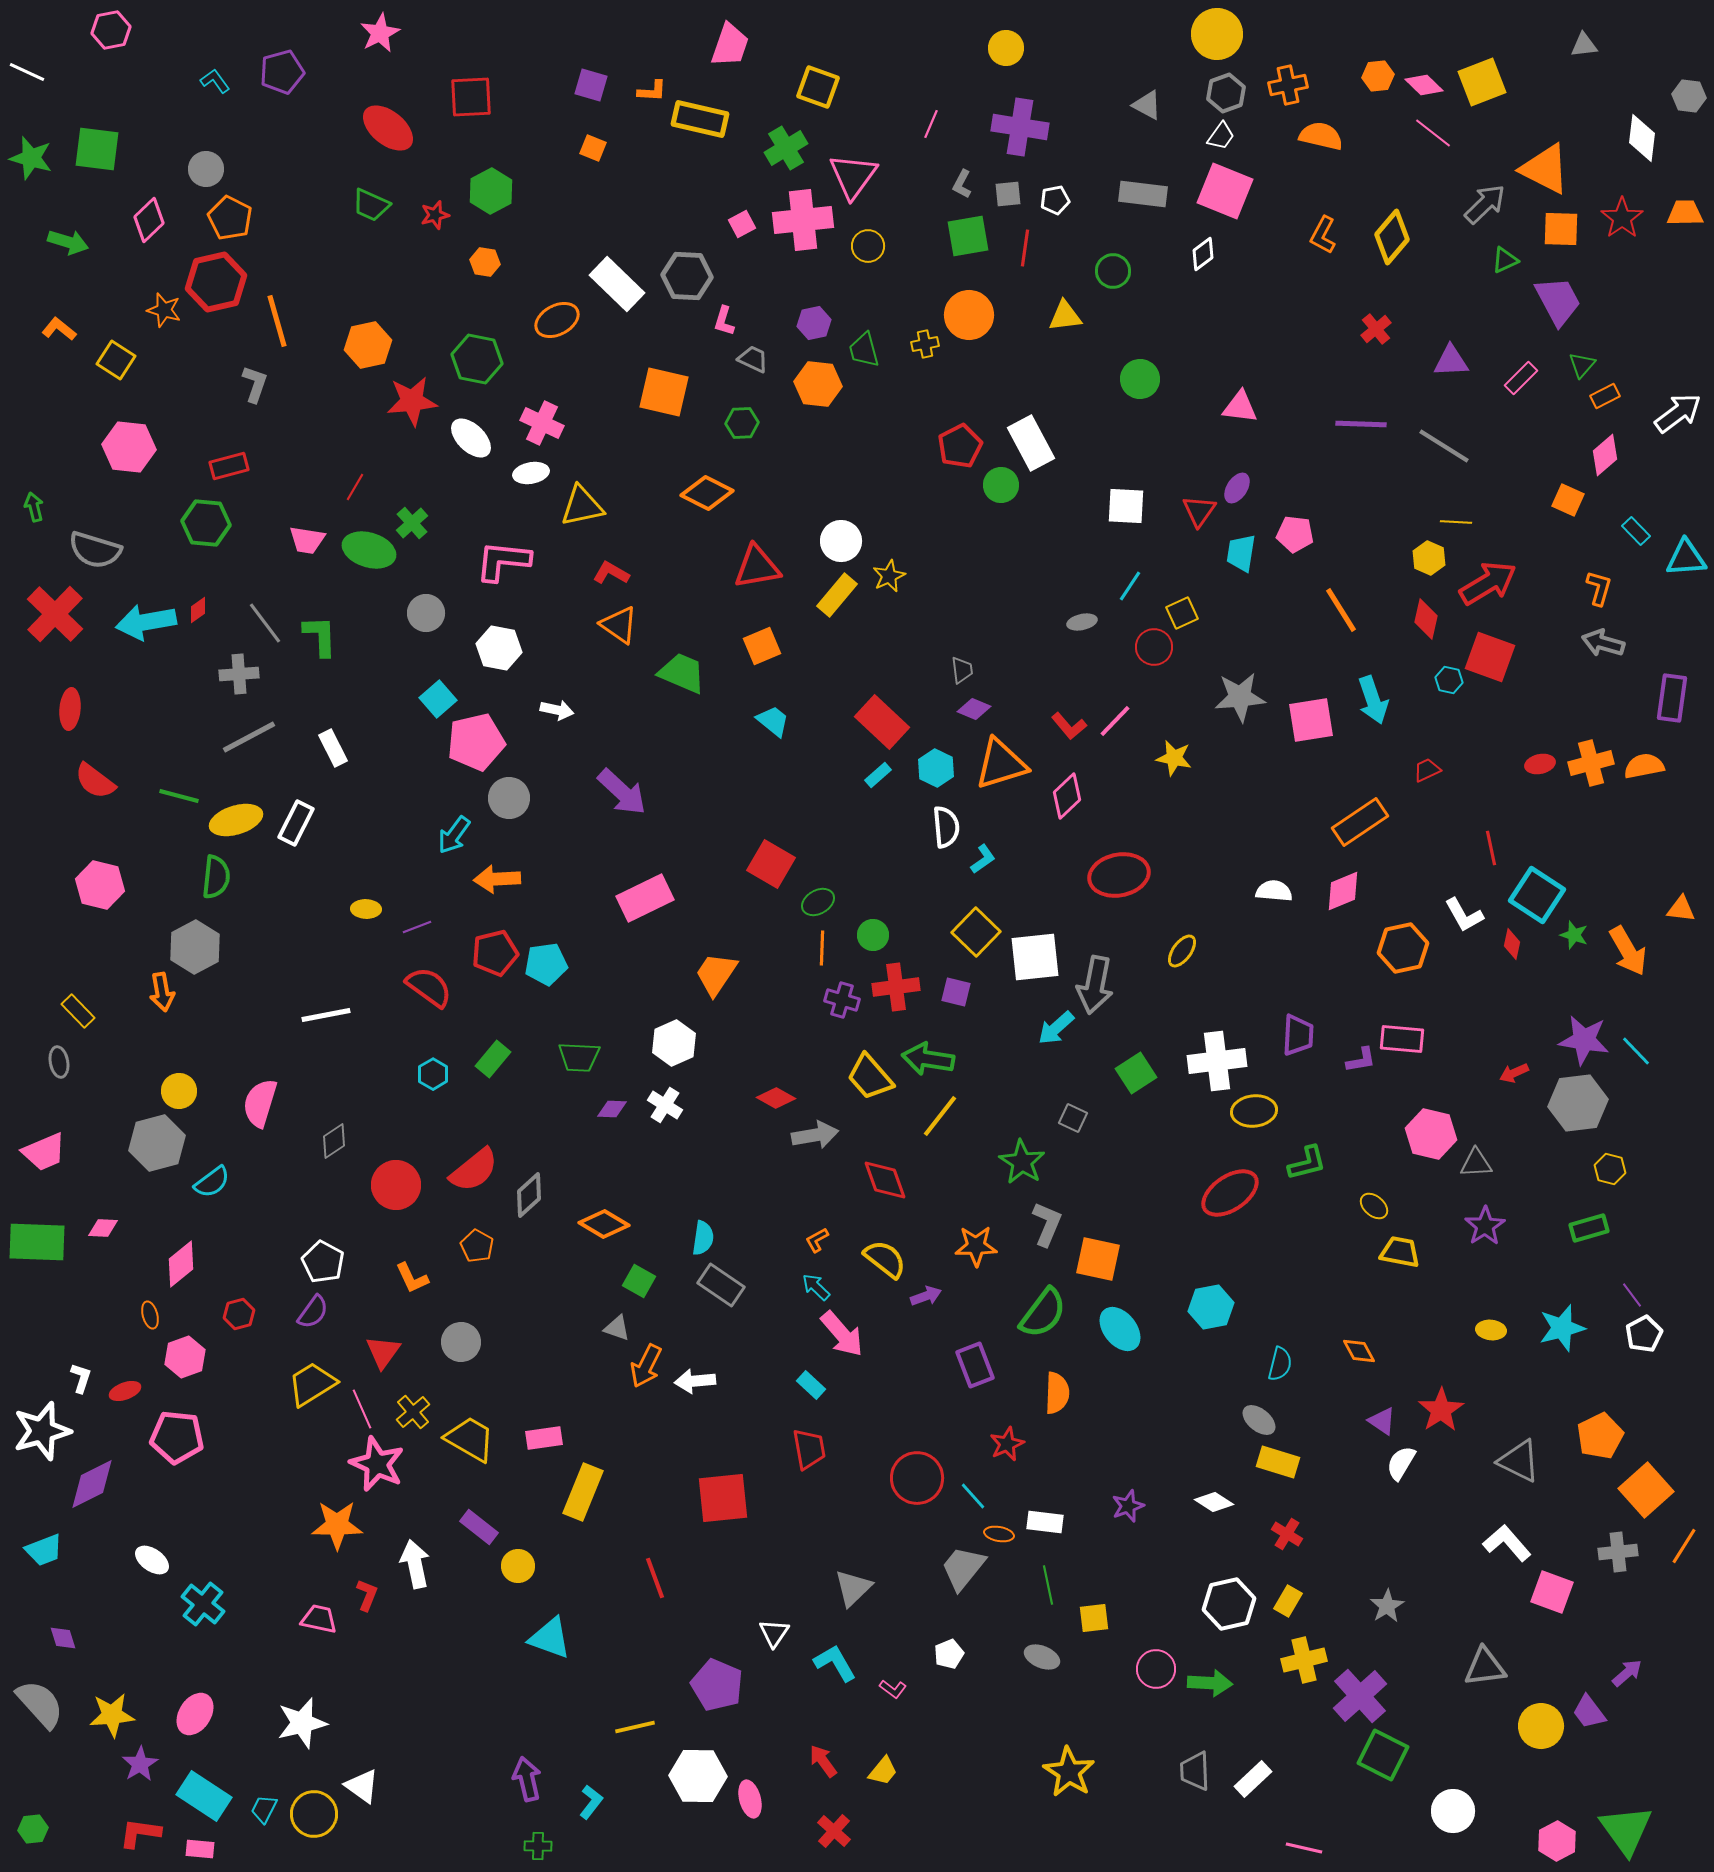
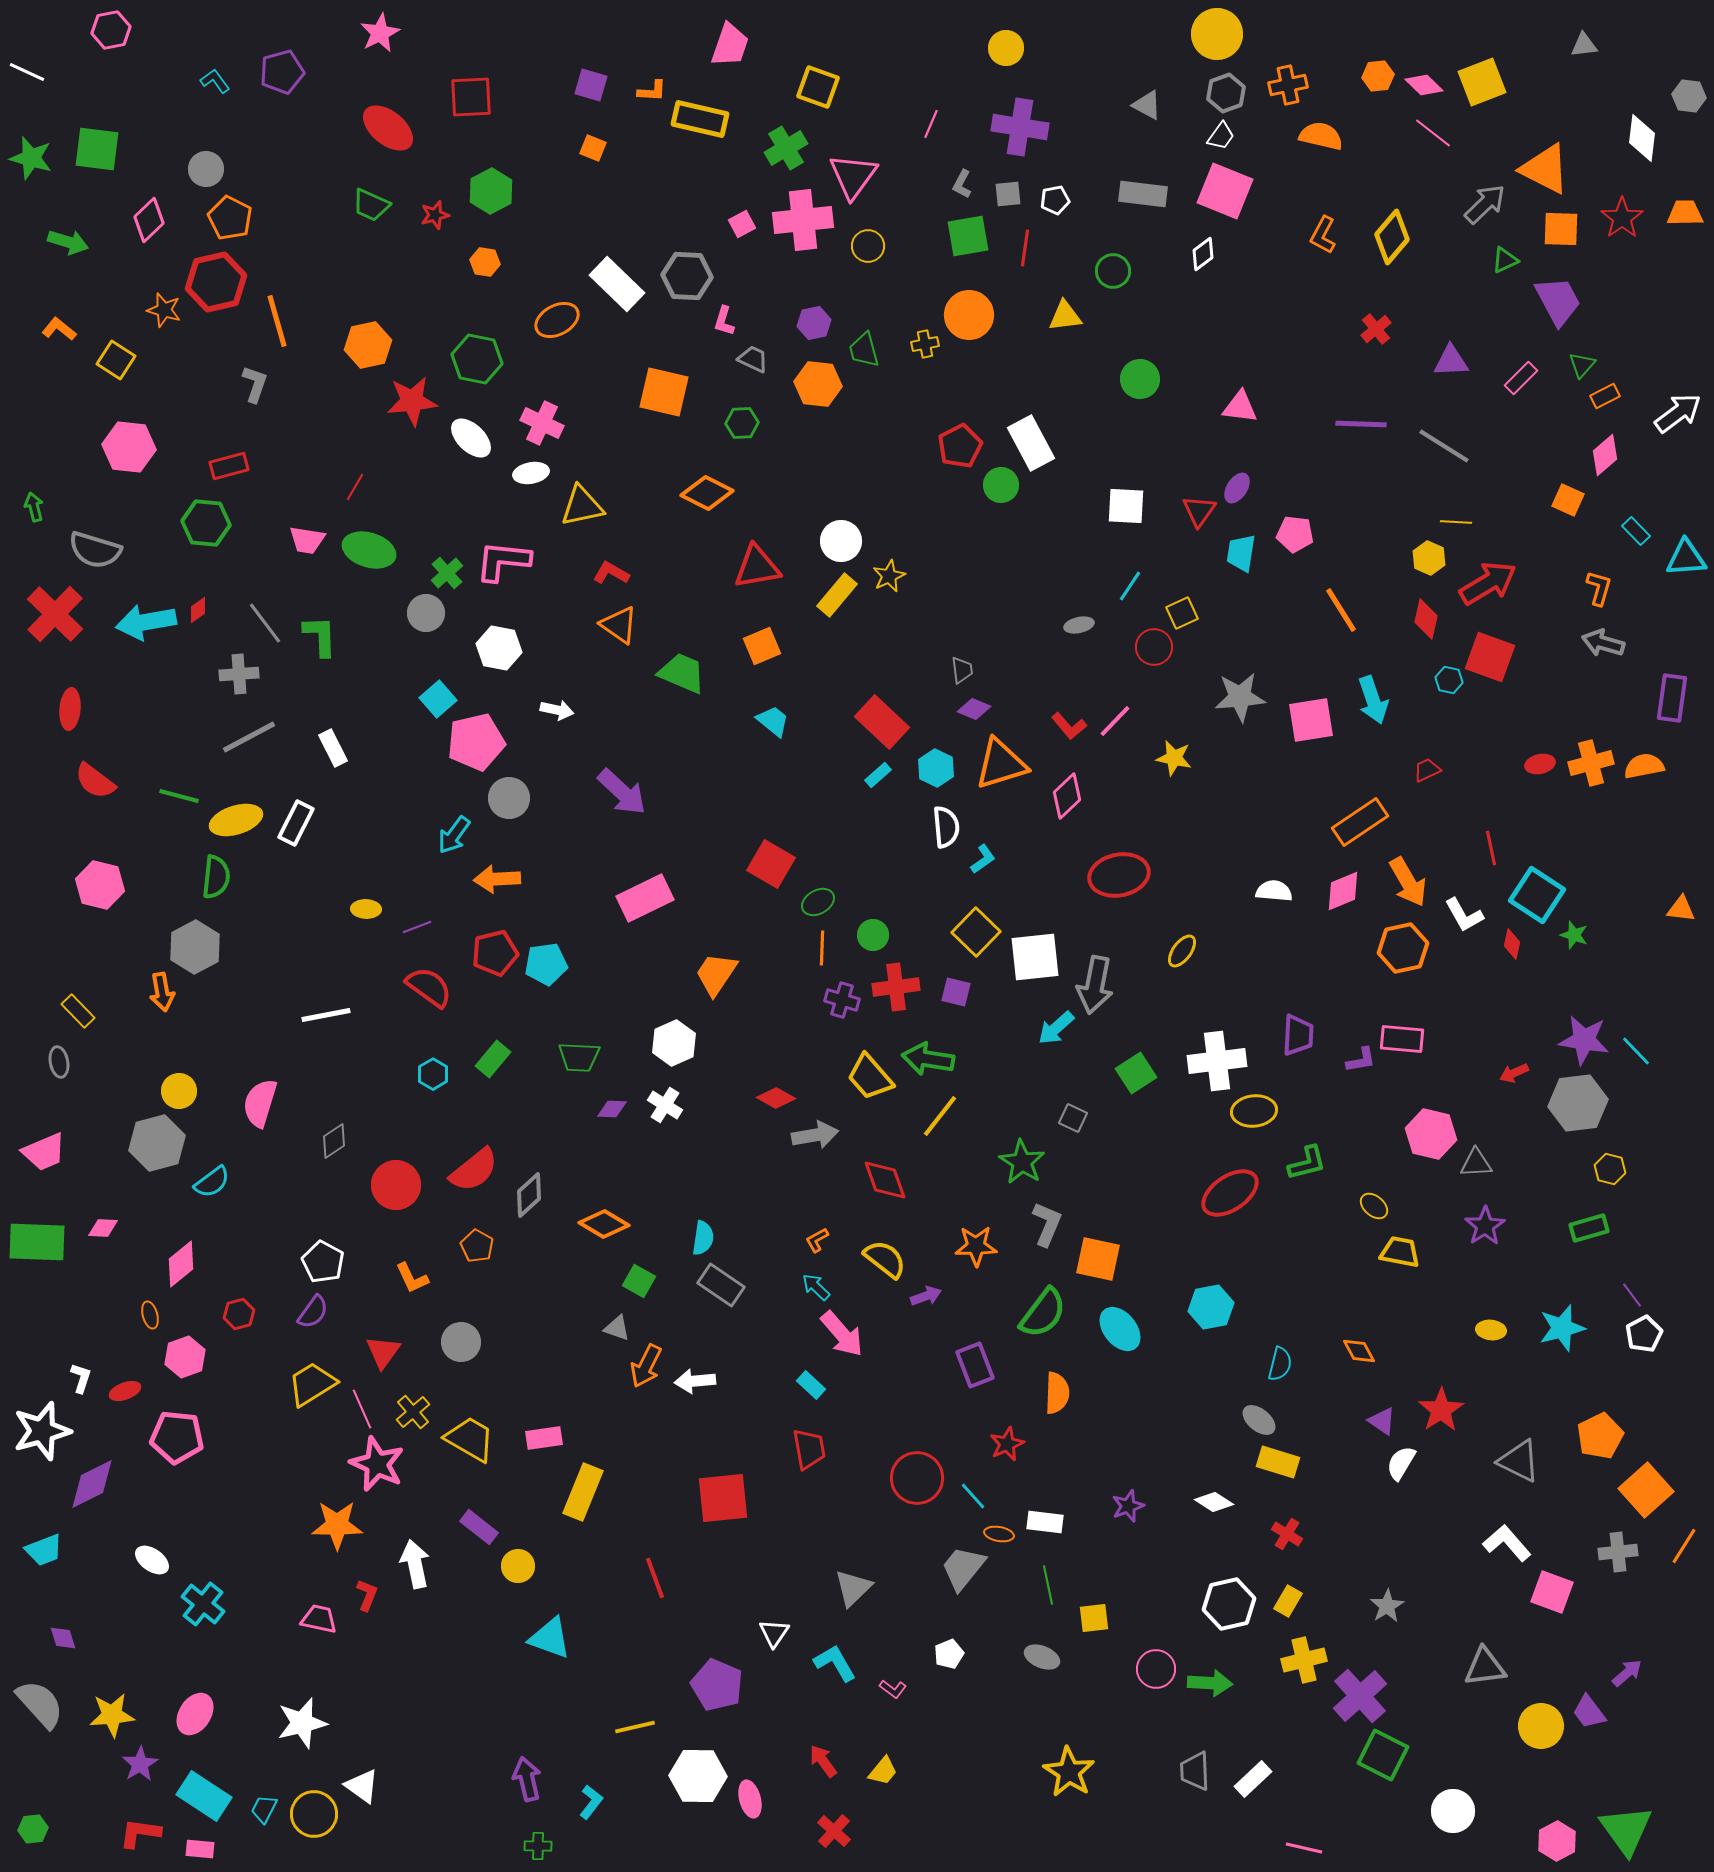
green cross at (412, 523): moved 35 px right, 50 px down
gray ellipse at (1082, 622): moved 3 px left, 3 px down
orange arrow at (1628, 951): moved 220 px left, 69 px up
